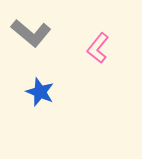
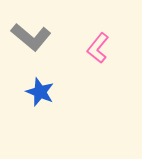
gray L-shape: moved 4 px down
